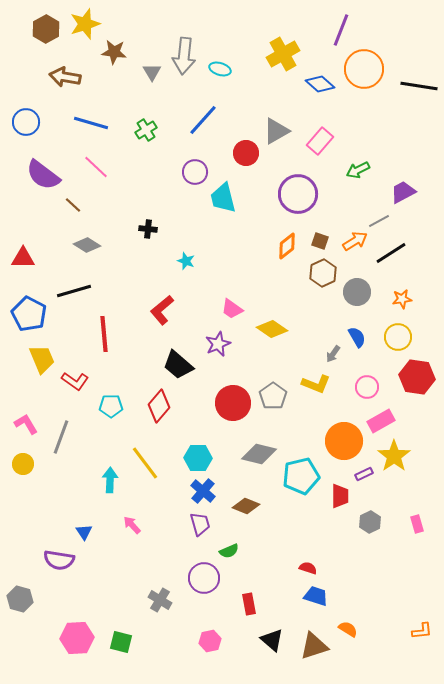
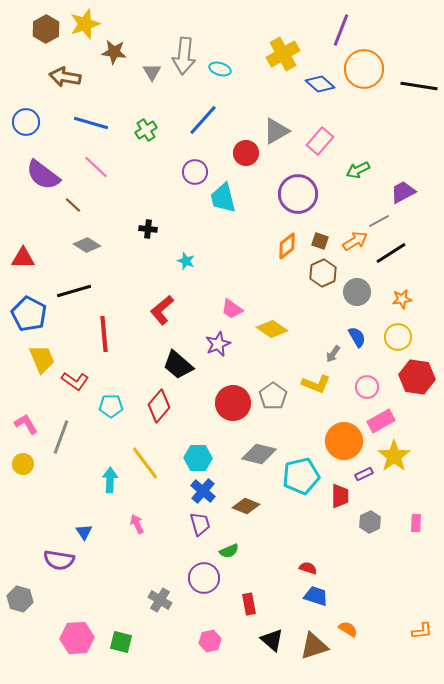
pink rectangle at (417, 524): moved 1 px left, 1 px up; rotated 18 degrees clockwise
pink arrow at (132, 525): moved 5 px right, 1 px up; rotated 18 degrees clockwise
